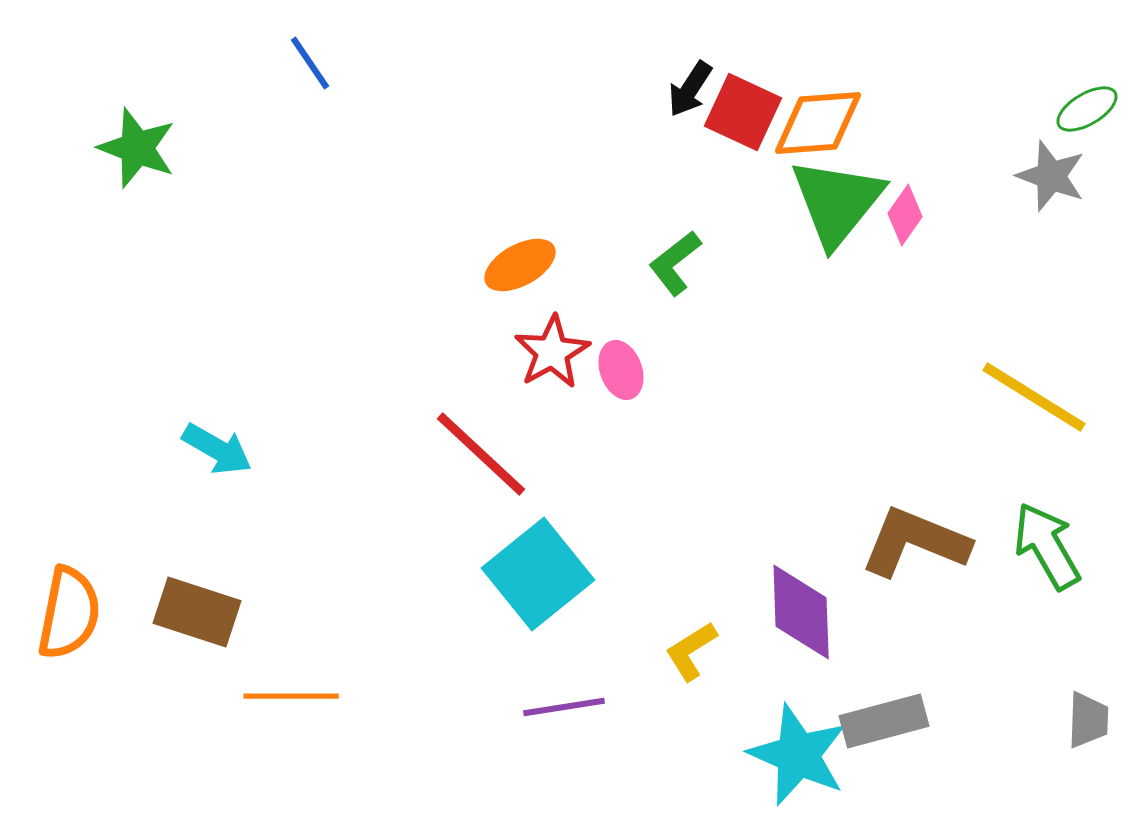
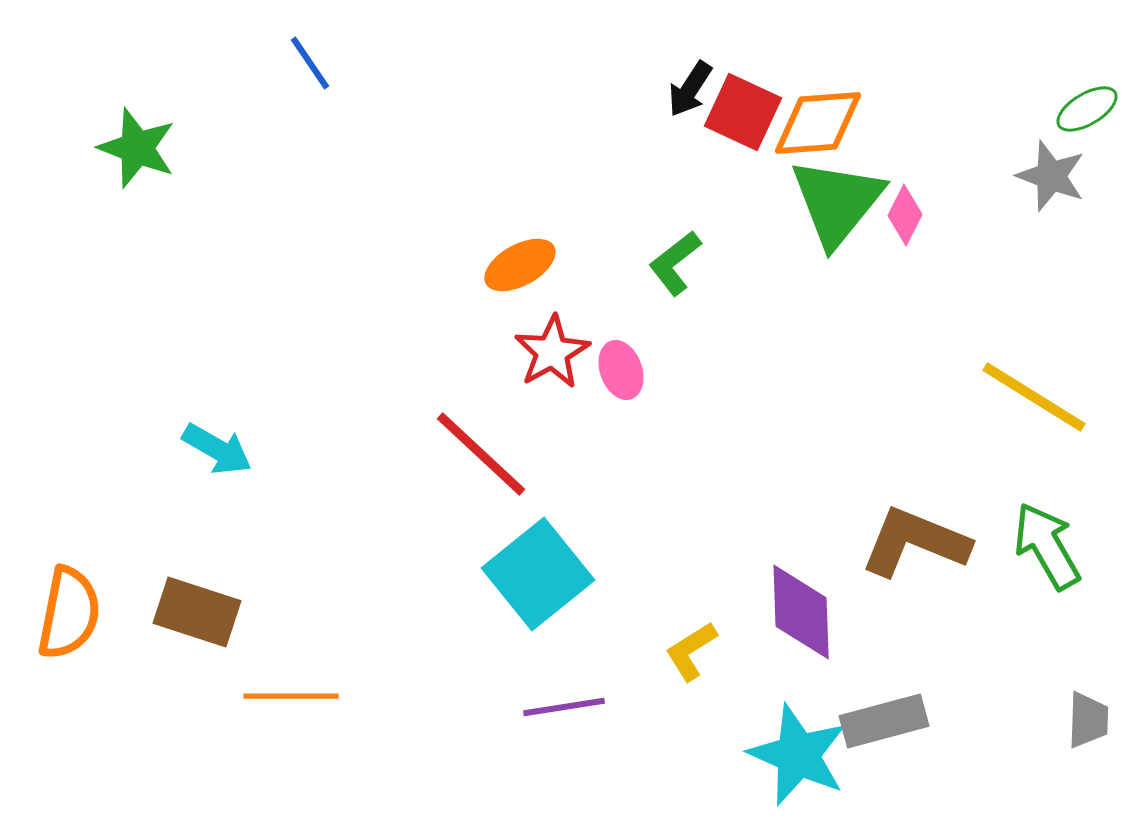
pink diamond: rotated 8 degrees counterclockwise
